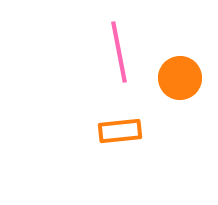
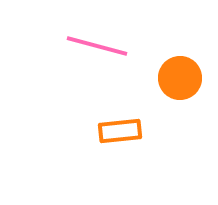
pink line: moved 22 px left, 6 px up; rotated 64 degrees counterclockwise
